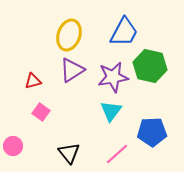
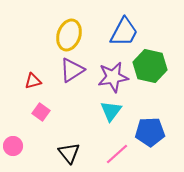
blue pentagon: moved 2 px left
